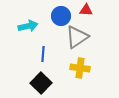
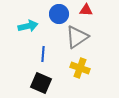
blue circle: moved 2 px left, 2 px up
yellow cross: rotated 12 degrees clockwise
black square: rotated 20 degrees counterclockwise
